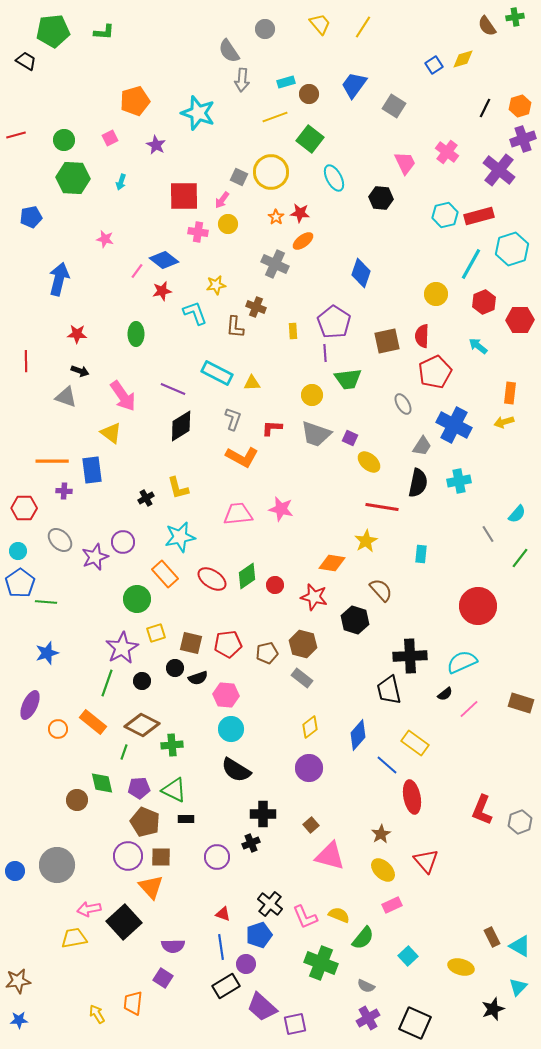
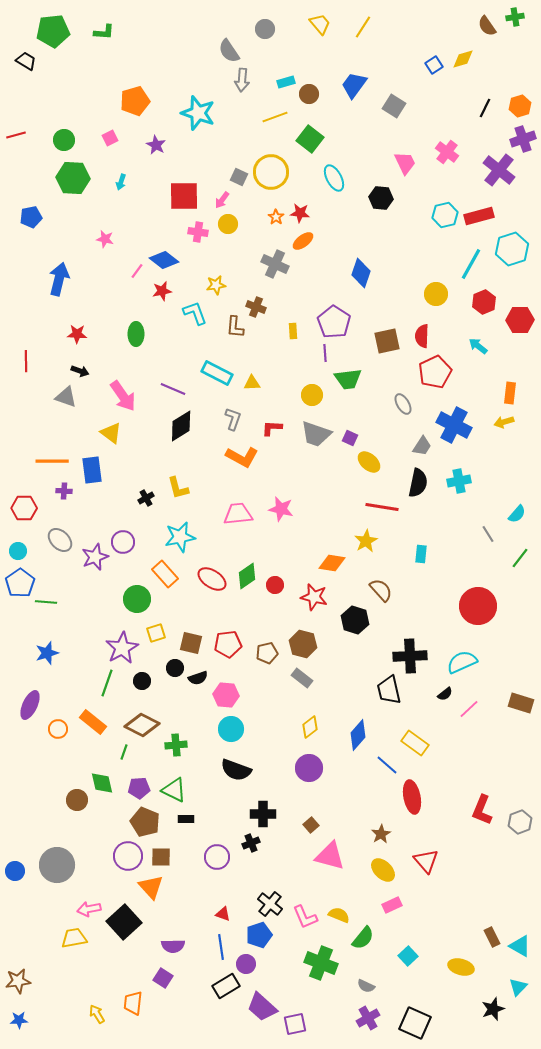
green cross at (172, 745): moved 4 px right
black semicircle at (236, 770): rotated 12 degrees counterclockwise
